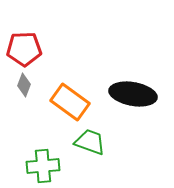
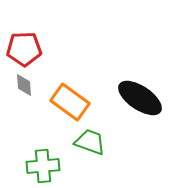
gray diamond: rotated 25 degrees counterclockwise
black ellipse: moved 7 px right, 4 px down; rotated 24 degrees clockwise
